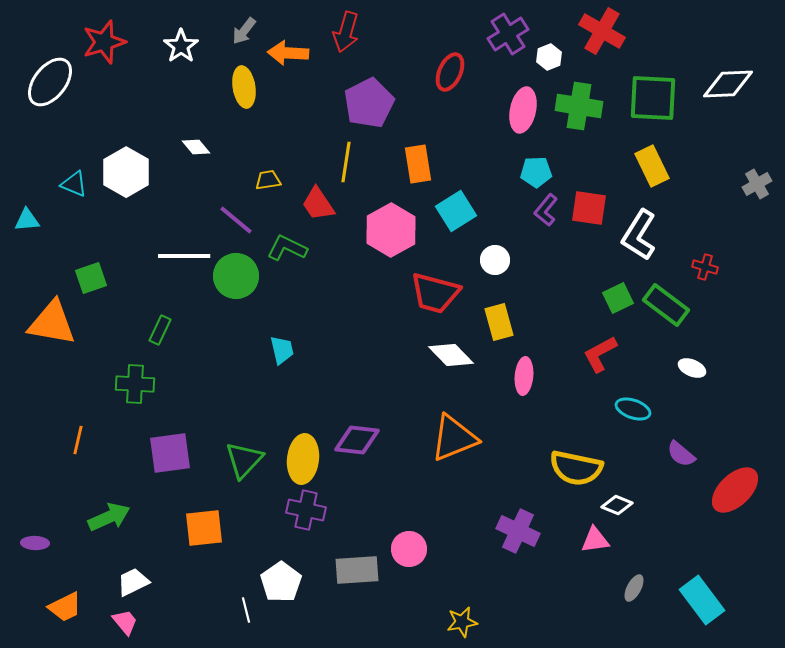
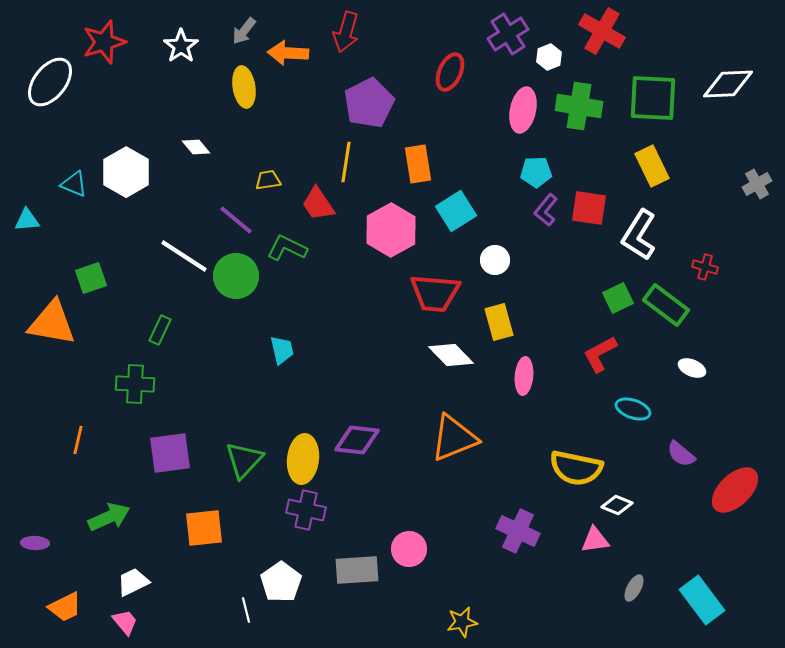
white line at (184, 256): rotated 33 degrees clockwise
red trapezoid at (435, 293): rotated 10 degrees counterclockwise
